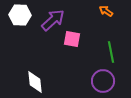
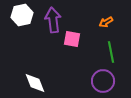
orange arrow: moved 11 px down; rotated 64 degrees counterclockwise
white hexagon: moved 2 px right; rotated 15 degrees counterclockwise
purple arrow: rotated 55 degrees counterclockwise
white diamond: moved 1 px down; rotated 15 degrees counterclockwise
